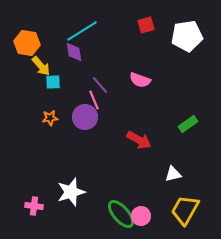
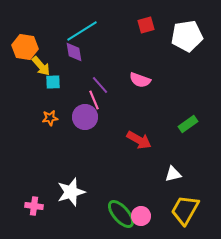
orange hexagon: moved 2 px left, 4 px down
